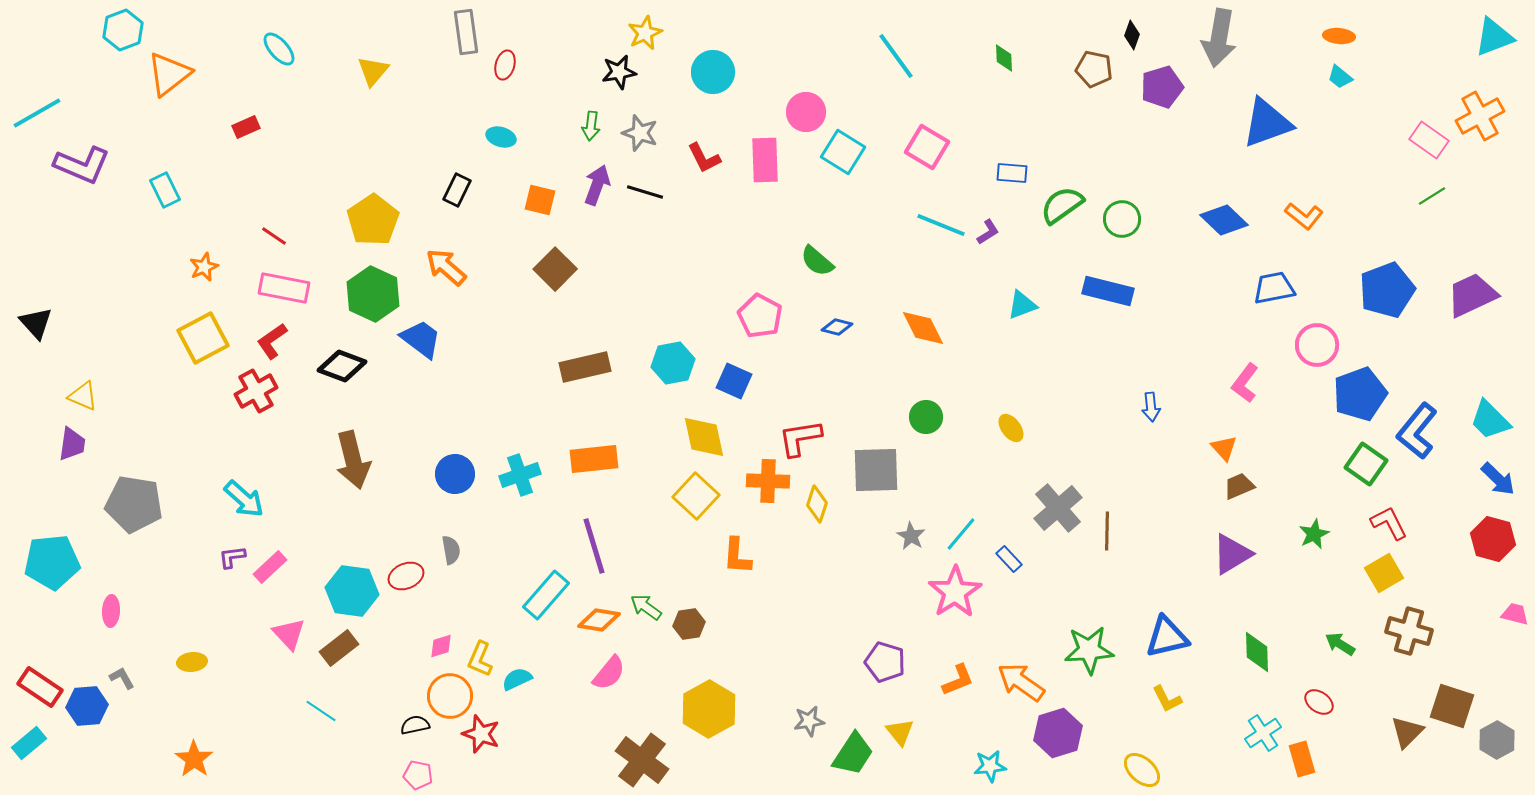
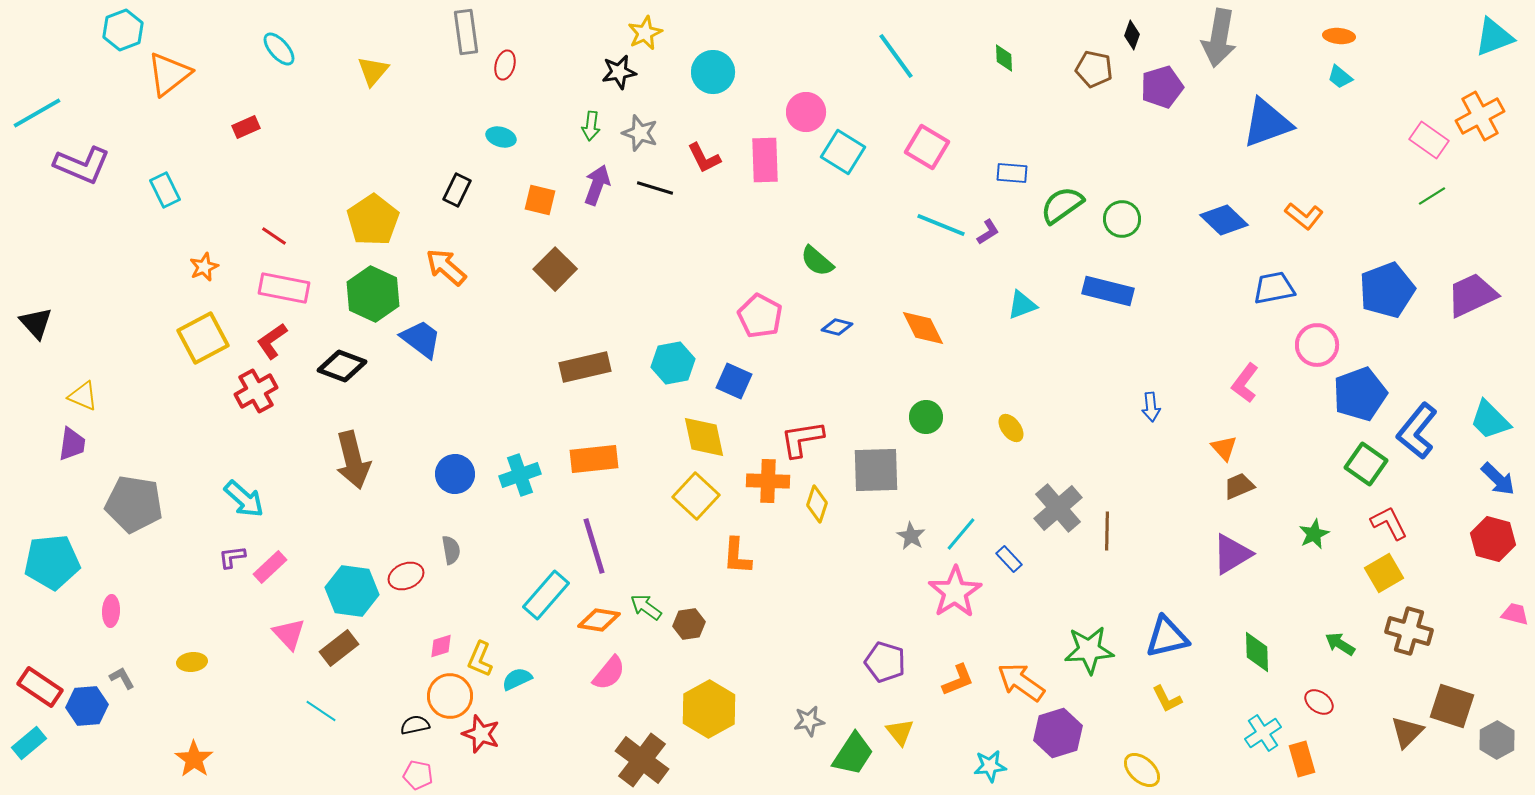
black line at (645, 192): moved 10 px right, 4 px up
red L-shape at (800, 438): moved 2 px right, 1 px down
